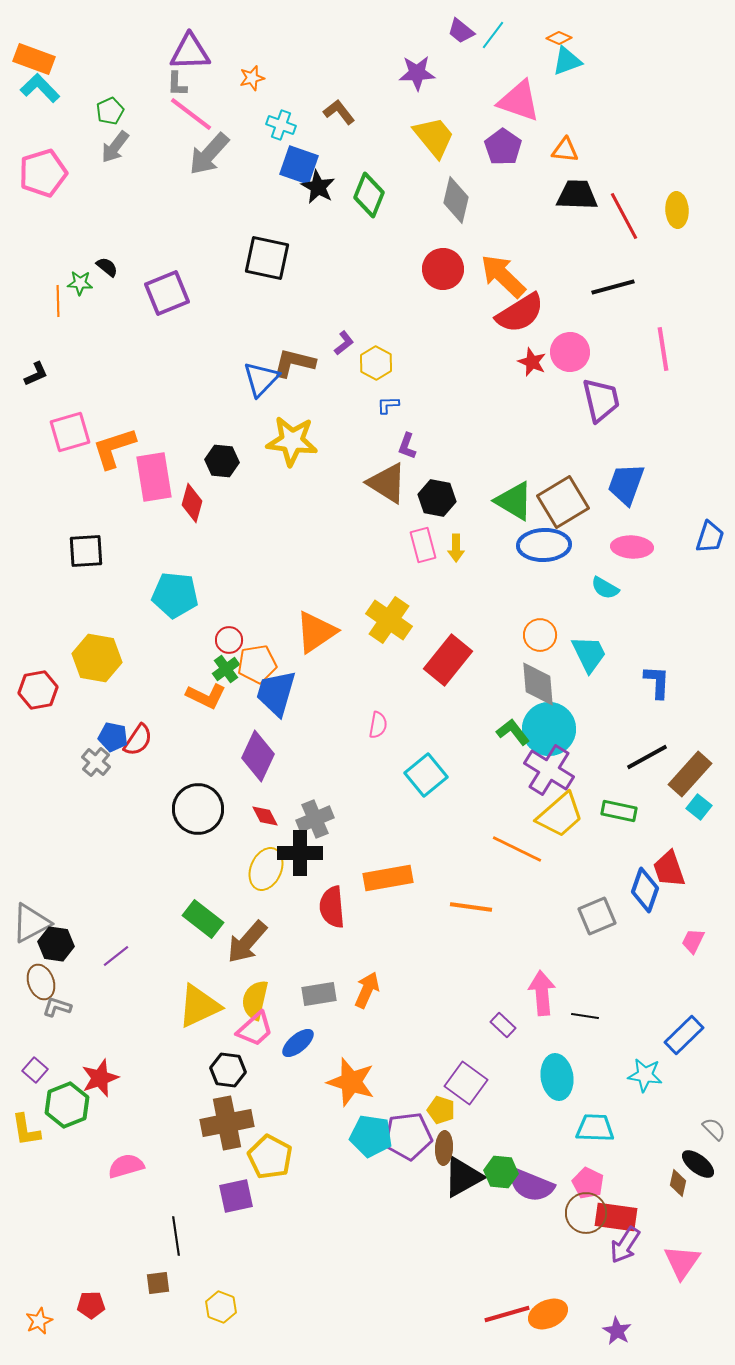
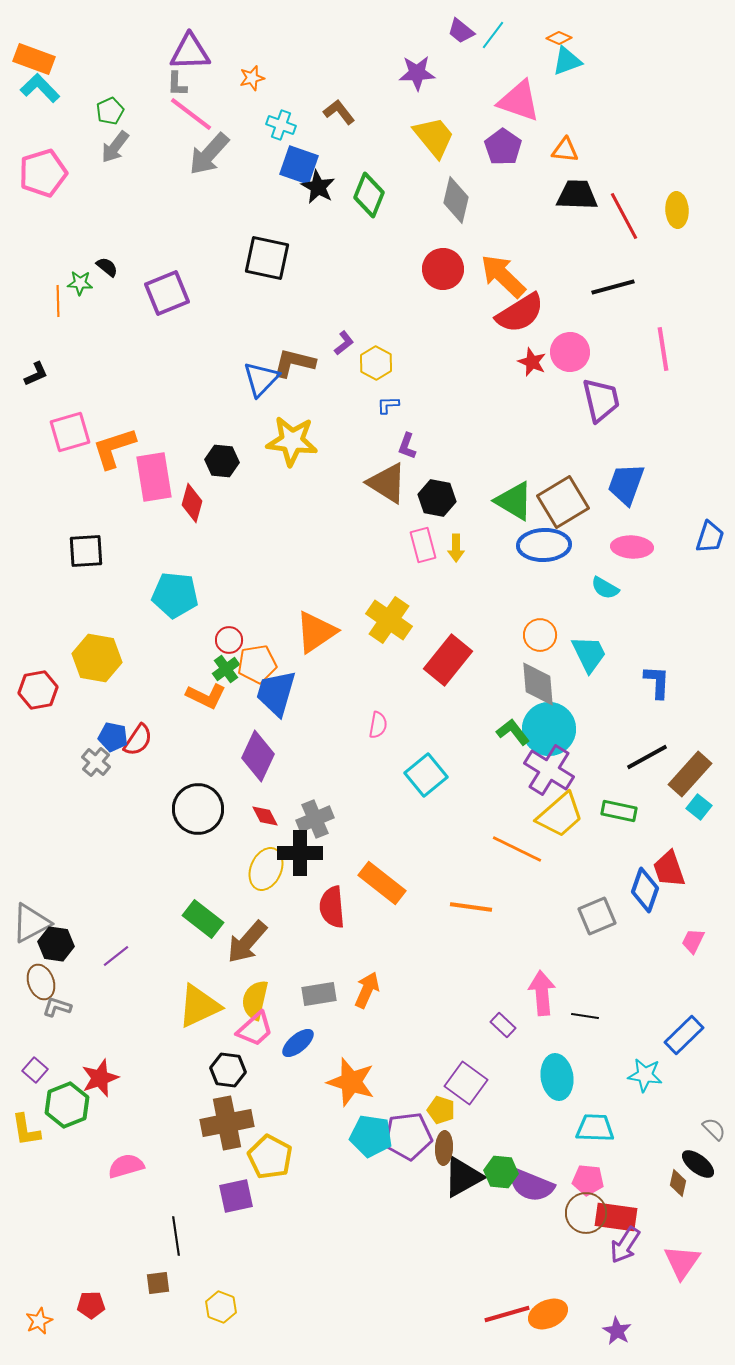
orange rectangle at (388, 878): moved 6 px left, 5 px down; rotated 48 degrees clockwise
pink pentagon at (588, 1183): moved 3 px up; rotated 20 degrees counterclockwise
